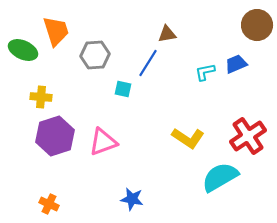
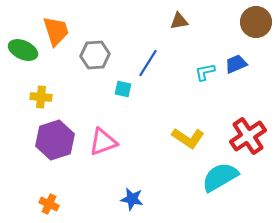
brown circle: moved 1 px left, 3 px up
brown triangle: moved 12 px right, 13 px up
purple hexagon: moved 4 px down
